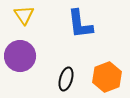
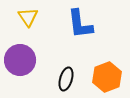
yellow triangle: moved 4 px right, 2 px down
purple circle: moved 4 px down
